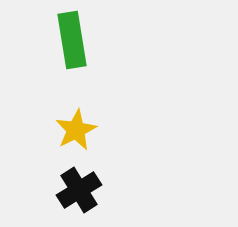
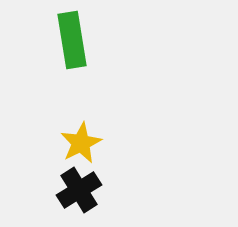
yellow star: moved 5 px right, 13 px down
